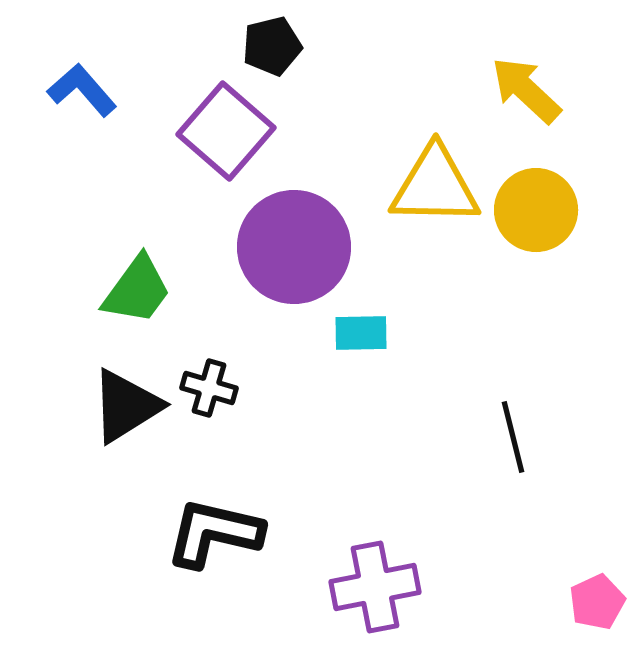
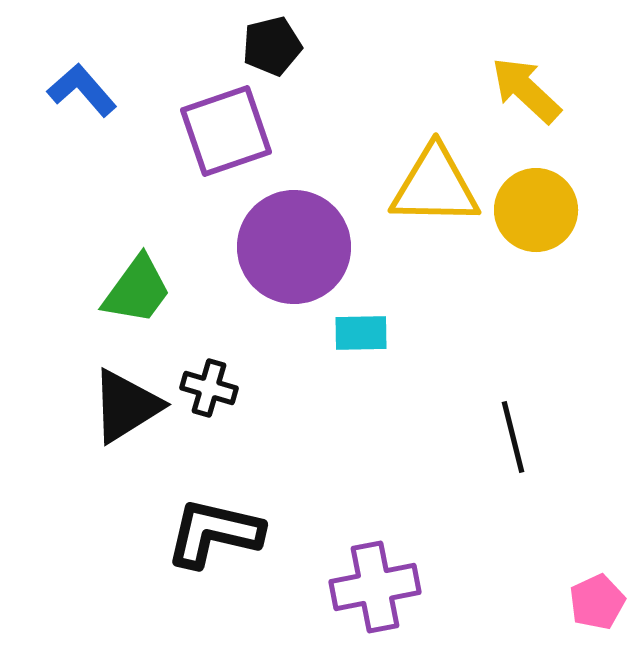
purple square: rotated 30 degrees clockwise
